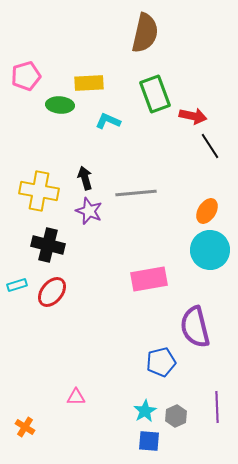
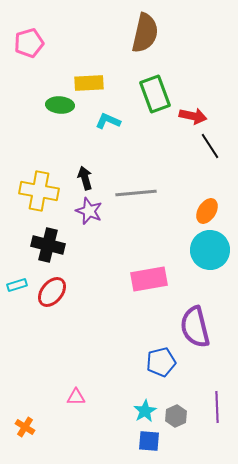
pink pentagon: moved 3 px right, 33 px up
